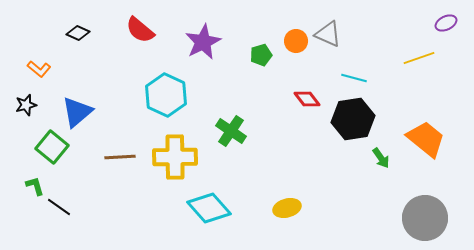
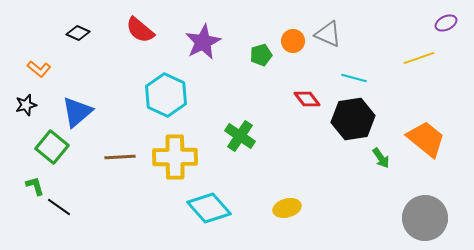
orange circle: moved 3 px left
green cross: moved 9 px right, 5 px down
